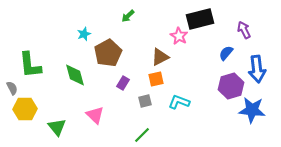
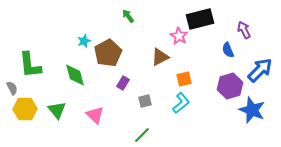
green arrow: rotated 96 degrees clockwise
cyan star: moved 7 px down
blue semicircle: moved 2 px right, 3 px up; rotated 63 degrees counterclockwise
blue arrow: moved 3 px right, 1 px down; rotated 128 degrees counterclockwise
orange square: moved 28 px right
purple hexagon: moved 1 px left
cyan L-shape: moved 2 px right, 1 px down; rotated 120 degrees clockwise
blue star: rotated 16 degrees clockwise
green triangle: moved 17 px up
